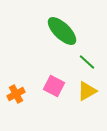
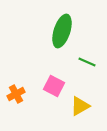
green ellipse: rotated 64 degrees clockwise
green line: rotated 18 degrees counterclockwise
yellow triangle: moved 7 px left, 15 px down
